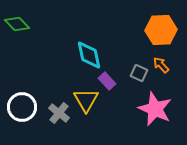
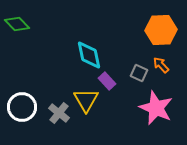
pink star: moved 1 px right, 1 px up
